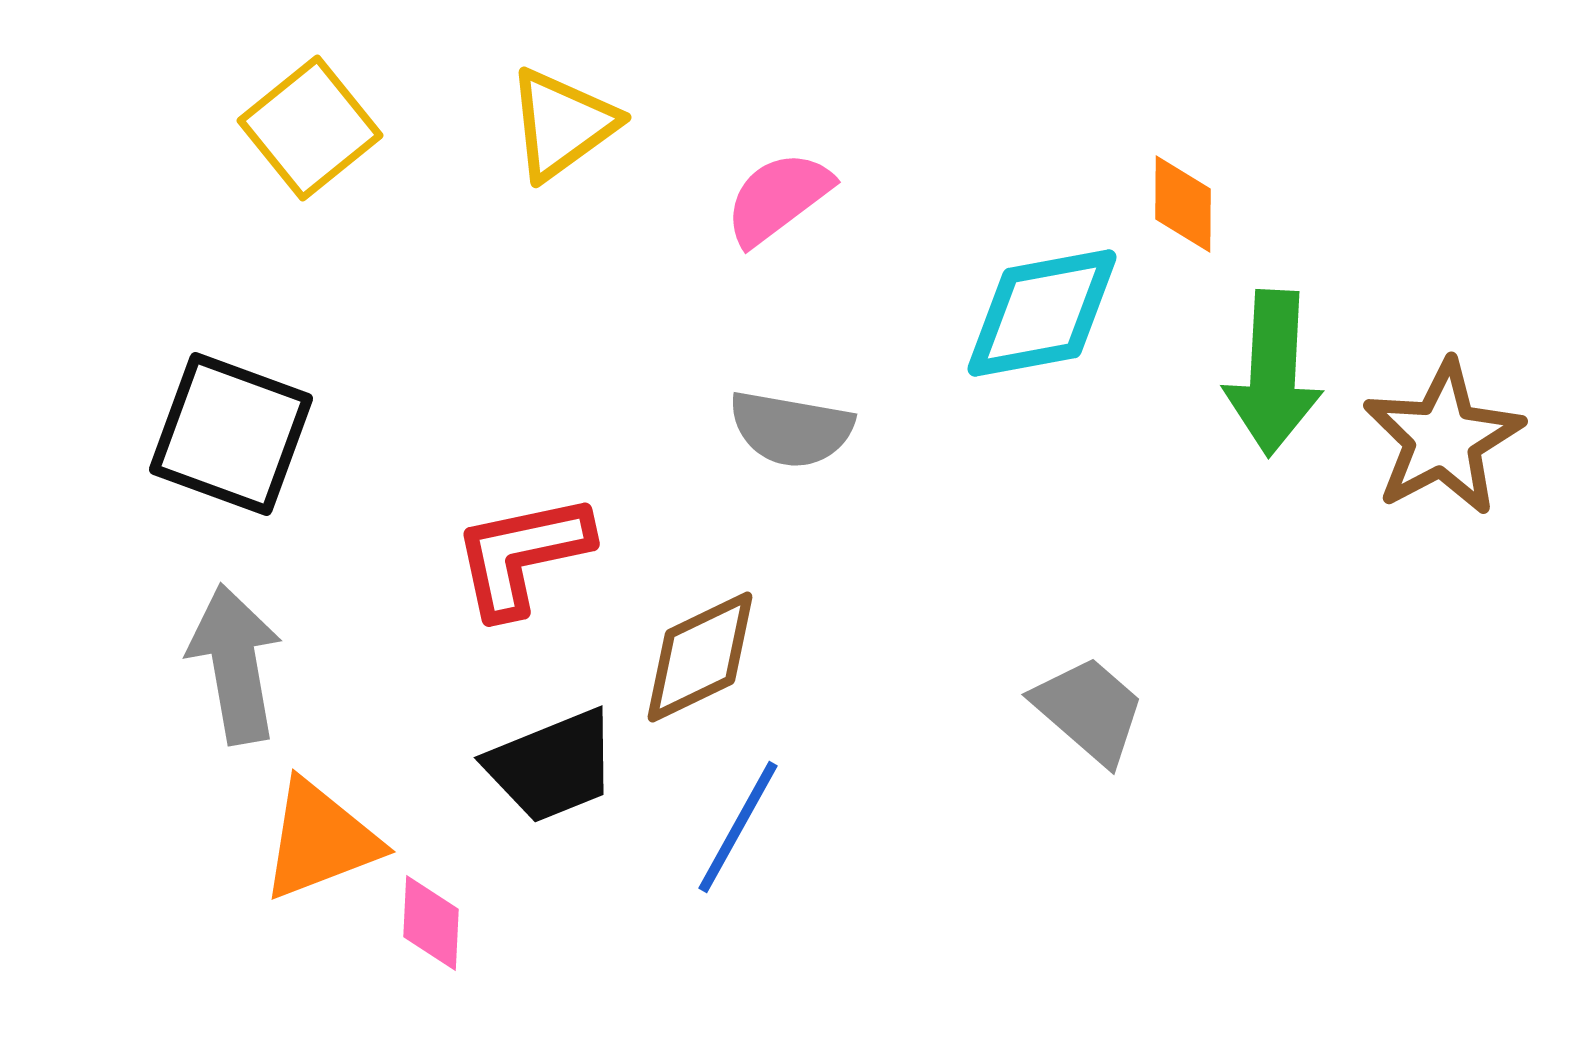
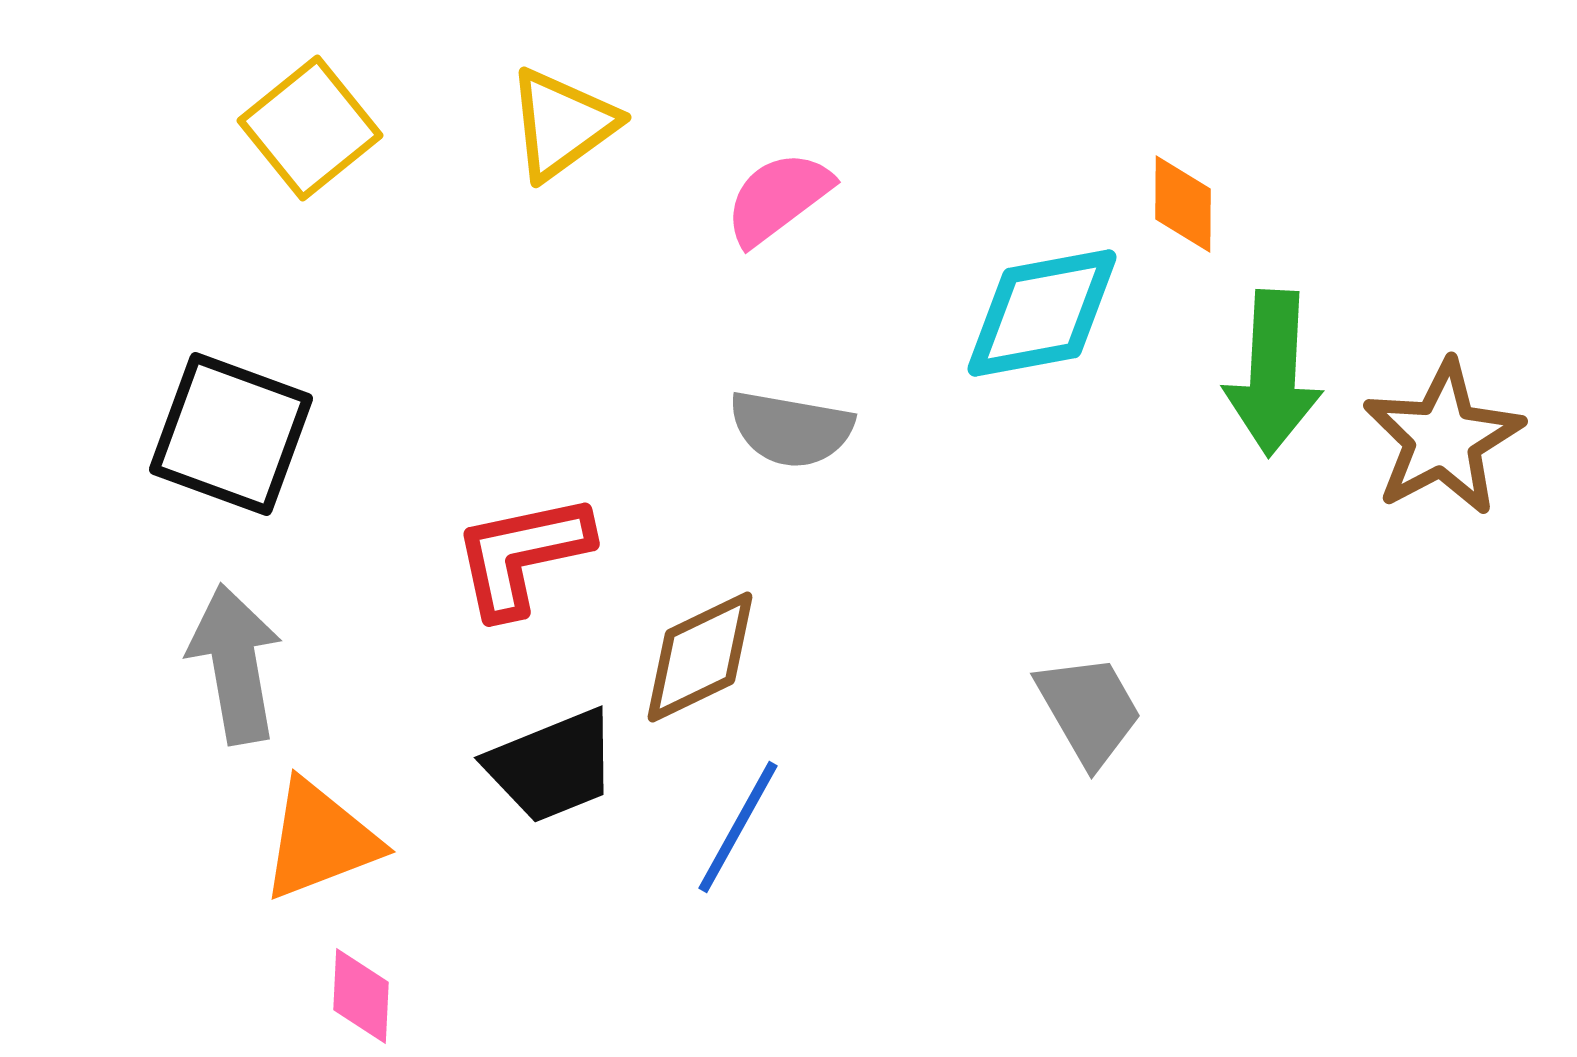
gray trapezoid: rotated 19 degrees clockwise
pink diamond: moved 70 px left, 73 px down
